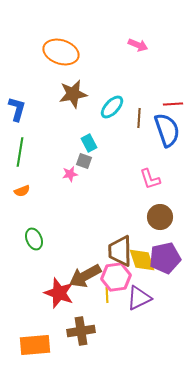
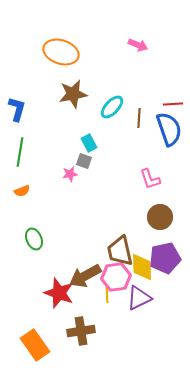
blue semicircle: moved 2 px right, 1 px up
brown trapezoid: rotated 12 degrees counterclockwise
yellow diamond: moved 7 px down; rotated 16 degrees clockwise
orange rectangle: rotated 60 degrees clockwise
